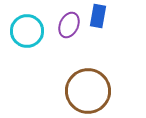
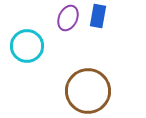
purple ellipse: moved 1 px left, 7 px up
cyan circle: moved 15 px down
